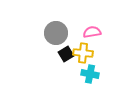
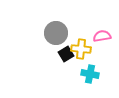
pink semicircle: moved 10 px right, 4 px down
yellow cross: moved 2 px left, 4 px up
